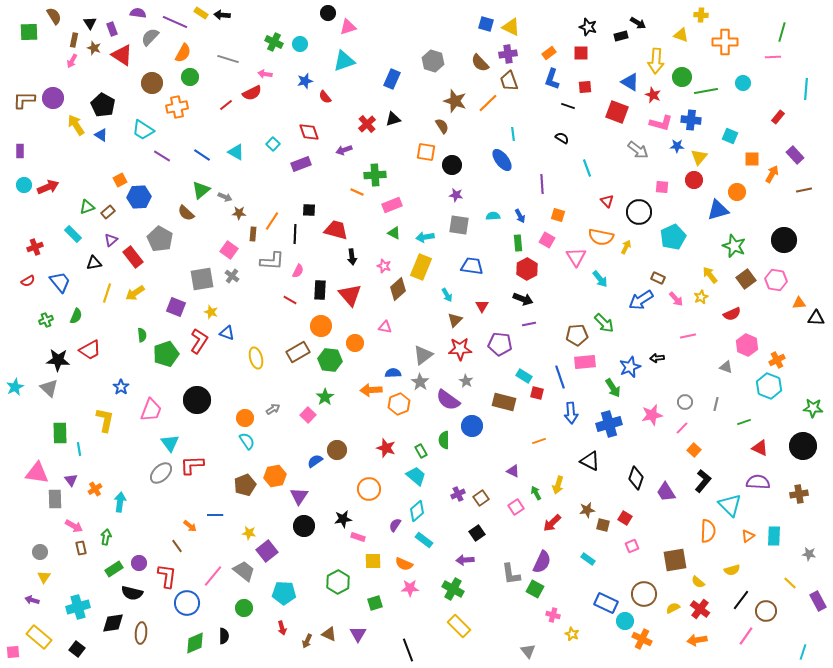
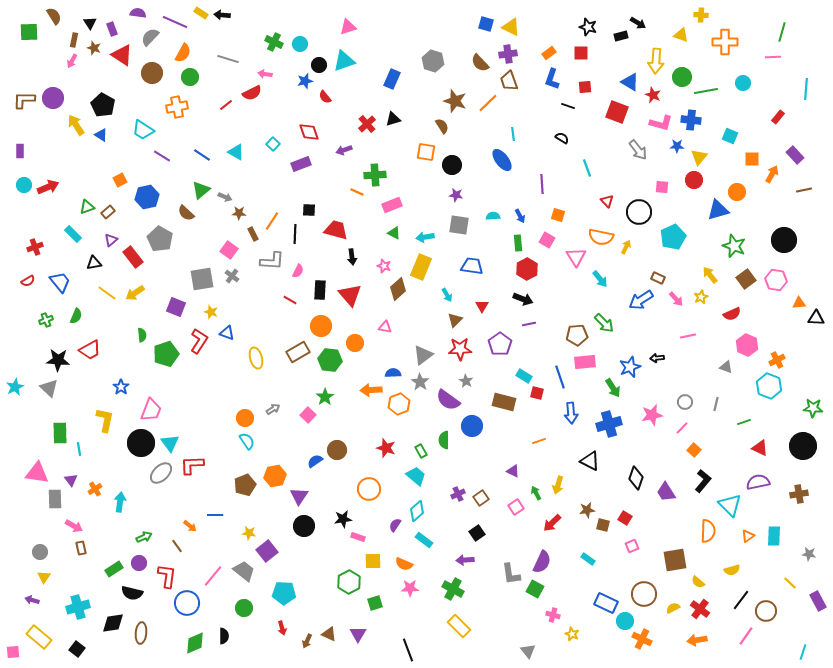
black circle at (328, 13): moved 9 px left, 52 px down
brown circle at (152, 83): moved 10 px up
gray arrow at (638, 150): rotated 15 degrees clockwise
blue hexagon at (139, 197): moved 8 px right; rotated 10 degrees counterclockwise
brown rectangle at (253, 234): rotated 32 degrees counterclockwise
yellow line at (107, 293): rotated 72 degrees counterclockwise
purple pentagon at (500, 344): rotated 30 degrees clockwise
black circle at (197, 400): moved 56 px left, 43 px down
purple semicircle at (758, 482): rotated 15 degrees counterclockwise
green arrow at (106, 537): moved 38 px right; rotated 56 degrees clockwise
green hexagon at (338, 582): moved 11 px right
